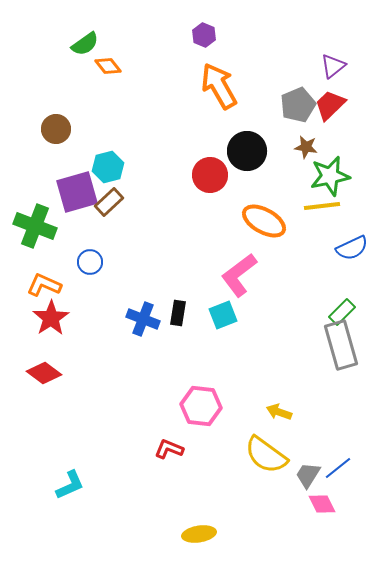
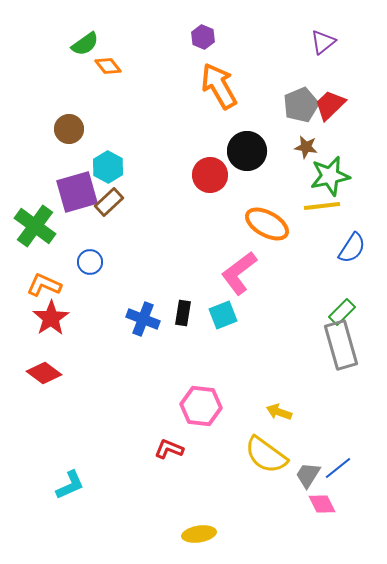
purple hexagon: moved 1 px left, 2 px down
purple triangle: moved 10 px left, 24 px up
gray pentagon: moved 3 px right
brown circle: moved 13 px right
cyan hexagon: rotated 16 degrees counterclockwise
orange ellipse: moved 3 px right, 3 px down
green cross: rotated 15 degrees clockwise
blue semicircle: rotated 32 degrees counterclockwise
pink L-shape: moved 2 px up
black rectangle: moved 5 px right
